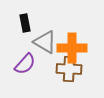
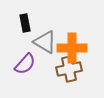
brown cross: rotated 15 degrees counterclockwise
